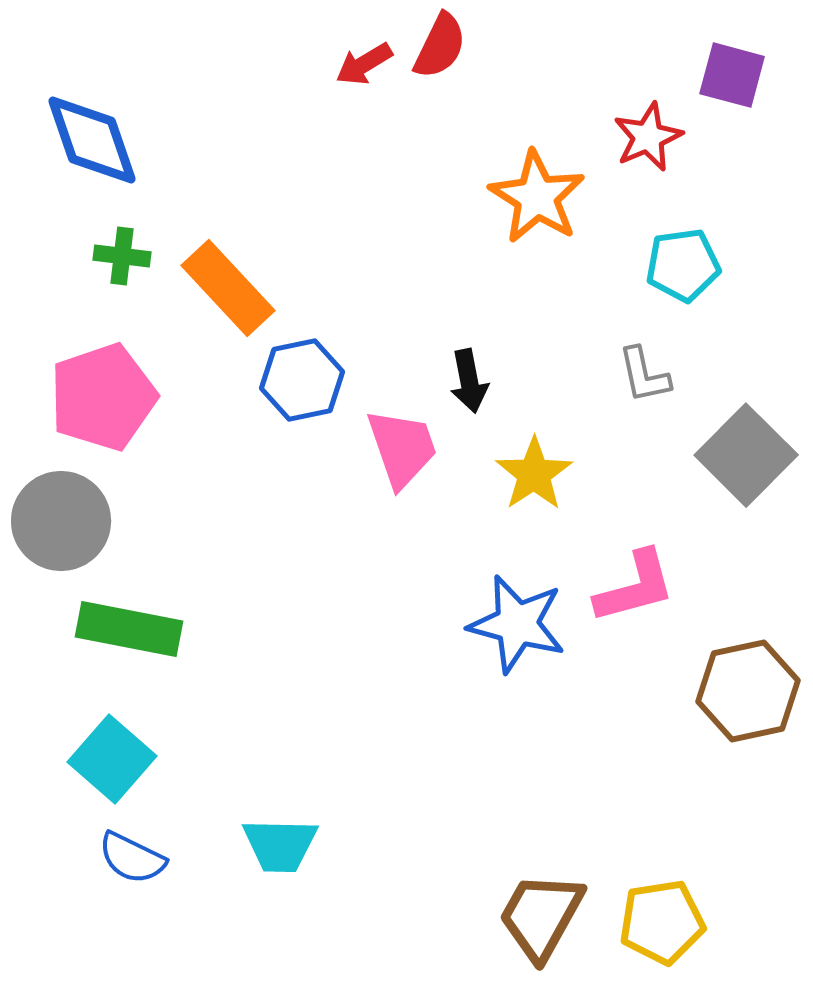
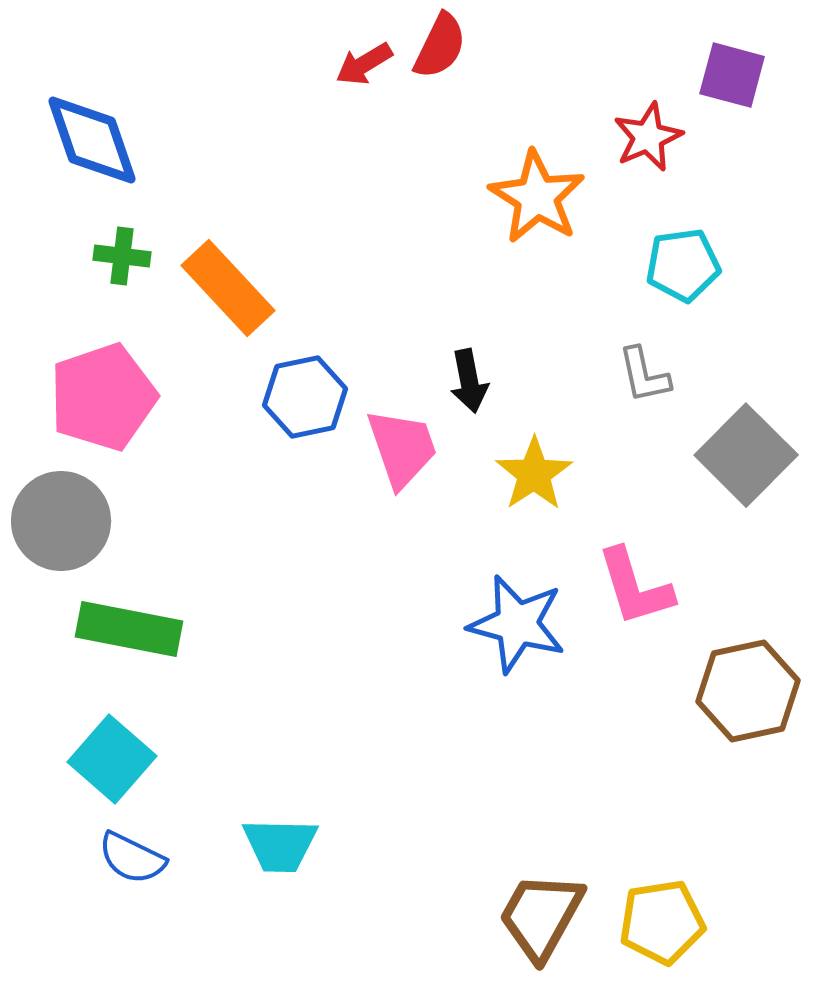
blue hexagon: moved 3 px right, 17 px down
pink L-shape: rotated 88 degrees clockwise
